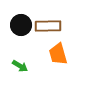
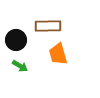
black circle: moved 5 px left, 15 px down
